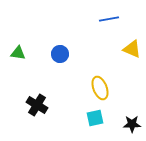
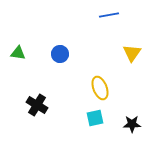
blue line: moved 4 px up
yellow triangle: moved 4 px down; rotated 42 degrees clockwise
